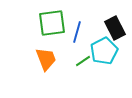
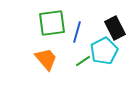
orange trapezoid: rotated 20 degrees counterclockwise
